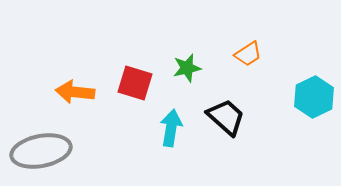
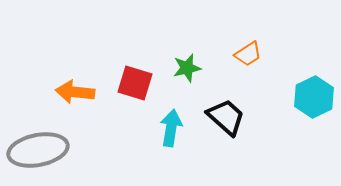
gray ellipse: moved 3 px left, 1 px up
